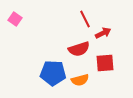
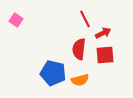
pink square: moved 1 px right, 1 px down
red semicircle: rotated 115 degrees clockwise
red square: moved 8 px up
blue pentagon: rotated 10 degrees clockwise
